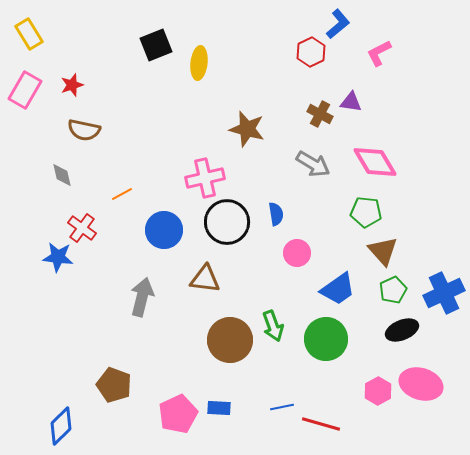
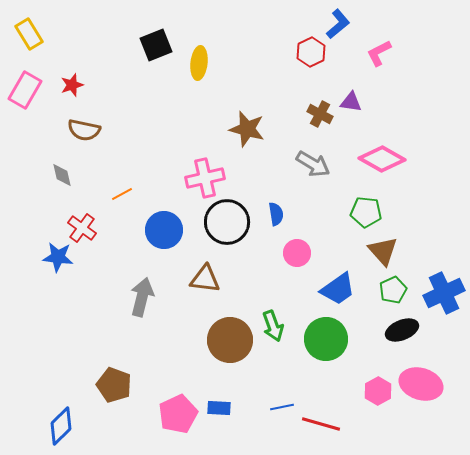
pink diamond at (375, 162): moved 7 px right, 3 px up; rotated 30 degrees counterclockwise
